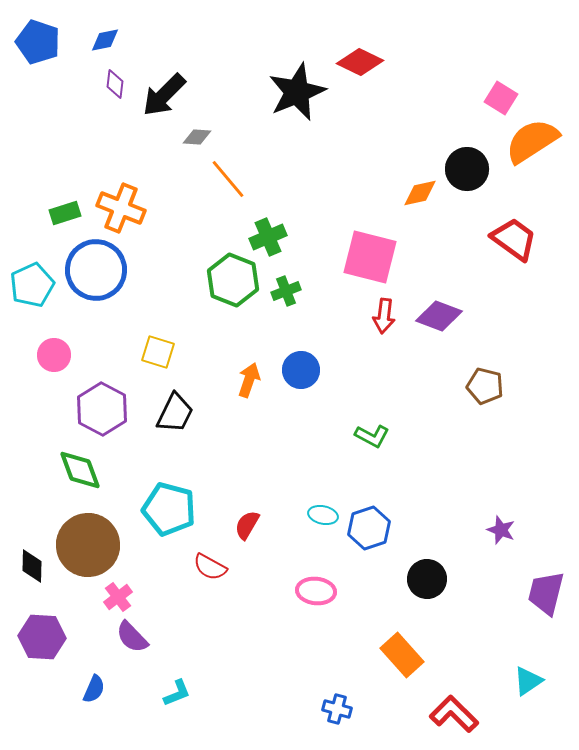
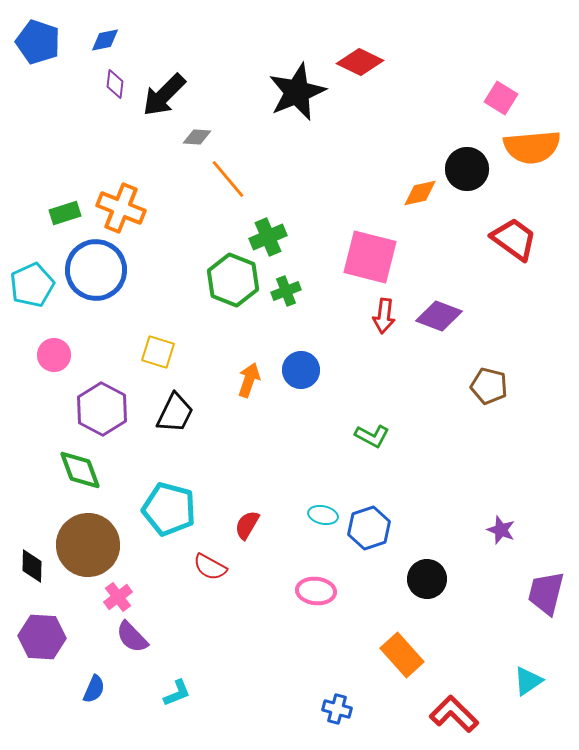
orange semicircle at (532, 141): moved 6 px down; rotated 152 degrees counterclockwise
brown pentagon at (485, 386): moved 4 px right
